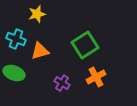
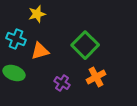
green square: rotated 12 degrees counterclockwise
